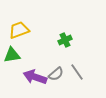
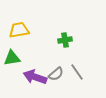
yellow trapezoid: rotated 10 degrees clockwise
green cross: rotated 16 degrees clockwise
green triangle: moved 3 px down
